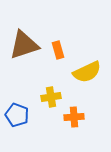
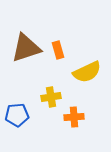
brown triangle: moved 2 px right, 3 px down
blue pentagon: rotated 25 degrees counterclockwise
